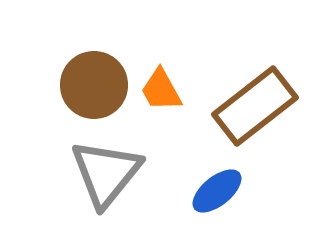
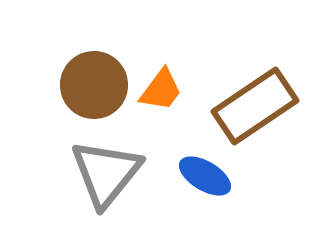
orange trapezoid: rotated 114 degrees counterclockwise
brown rectangle: rotated 4 degrees clockwise
blue ellipse: moved 12 px left, 15 px up; rotated 70 degrees clockwise
